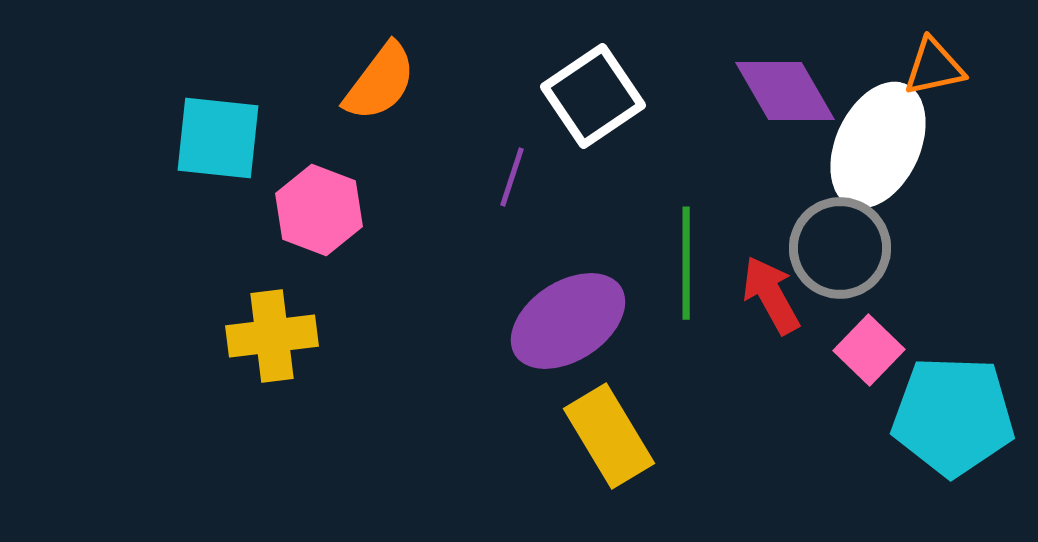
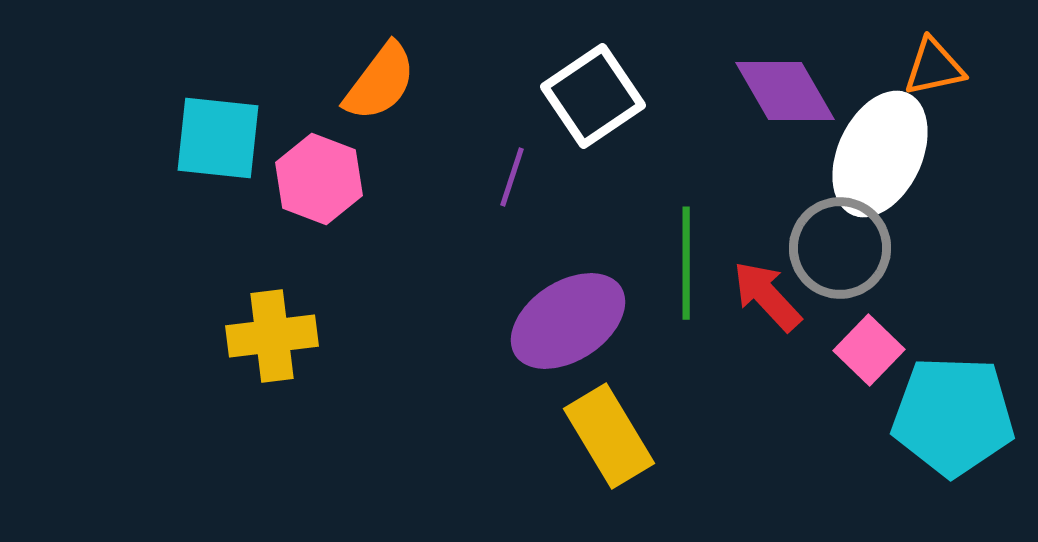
white ellipse: moved 2 px right, 9 px down
pink hexagon: moved 31 px up
red arrow: moved 4 px left, 1 px down; rotated 14 degrees counterclockwise
